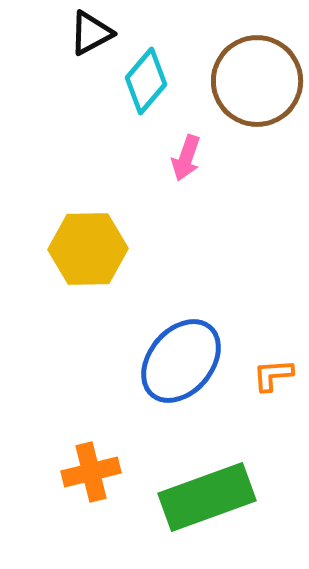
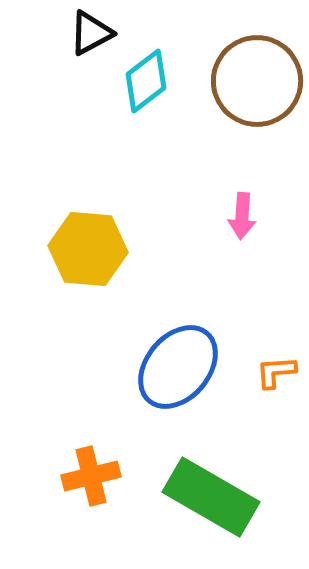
cyan diamond: rotated 12 degrees clockwise
pink arrow: moved 56 px right, 58 px down; rotated 15 degrees counterclockwise
yellow hexagon: rotated 6 degrees clockwise
blue ellipse: moved 3 px left, 6 px down
orange L-shape: moved 3 px right, 3 px up
orange cross: moved 4 px down
green rectangle: moved 4 px right; rotated 50 degrees clockwise
